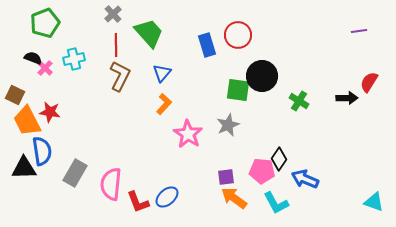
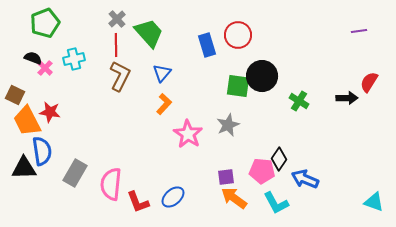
gray cross: moved 4 px right, 5 px down
green square: moved 4 px up
blue ellipse: moved 6 px right
